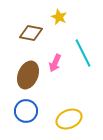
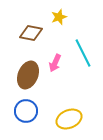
yellow star: rotated 28 degrees clockwise
